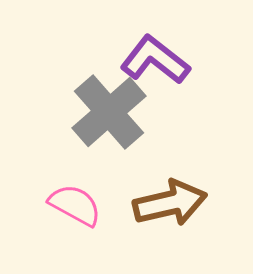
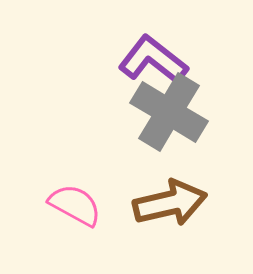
purple L-shape: moved 2 px left
gray cross: moved 60 px right; rotated 18 degrees counterclockwise
